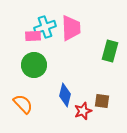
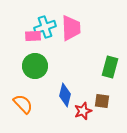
green rectangle: moved 16 px down
green circle: moved 1 px right, 1 px down
